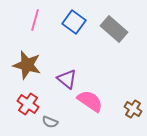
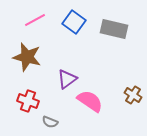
pink line: rotated 45 degrees clockwise
gray rectangle: rotated 28 degrees counterclockwise
brown star: moved 8 px up
purple triangle: rotated 45 degrees clockwise
red cross: moved 3 px up; rotated 15 degrees counterclockwise
brown cross: moved 14 px up
